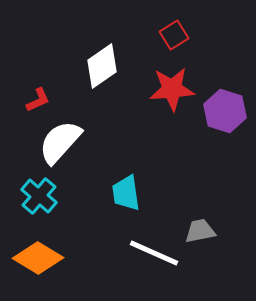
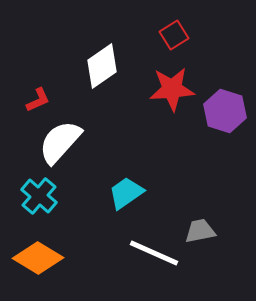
cyan trapezoid: rotated 63 degrees clockwise
